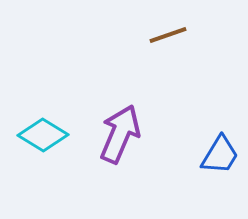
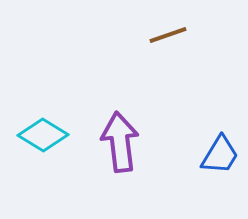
purple arrow: moved 8 px down; rotated 30 degrees counterclockwise
